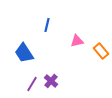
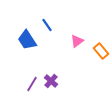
blue line: rotated 48 degrees counterclockwise
pink triangle: rotated 24 degrees counterclockwise
blue trapezoid: moved 3 px right, 13 px up
